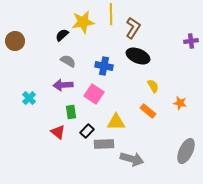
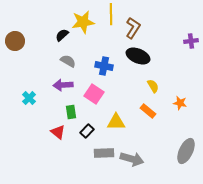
gray rectangle: moved 9 px down
